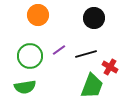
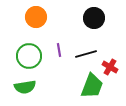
orange circle: moved 2 px left, 2 px down
purple line: rotated 64 degrees counterclockwise
green circle: moved 1 px left
